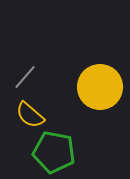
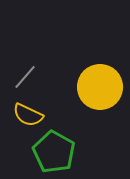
yellow semicircle: moved 2 px left; rotated 16 degrees counterclockwise
green pentagon: rotated 18 degrees clockwise
